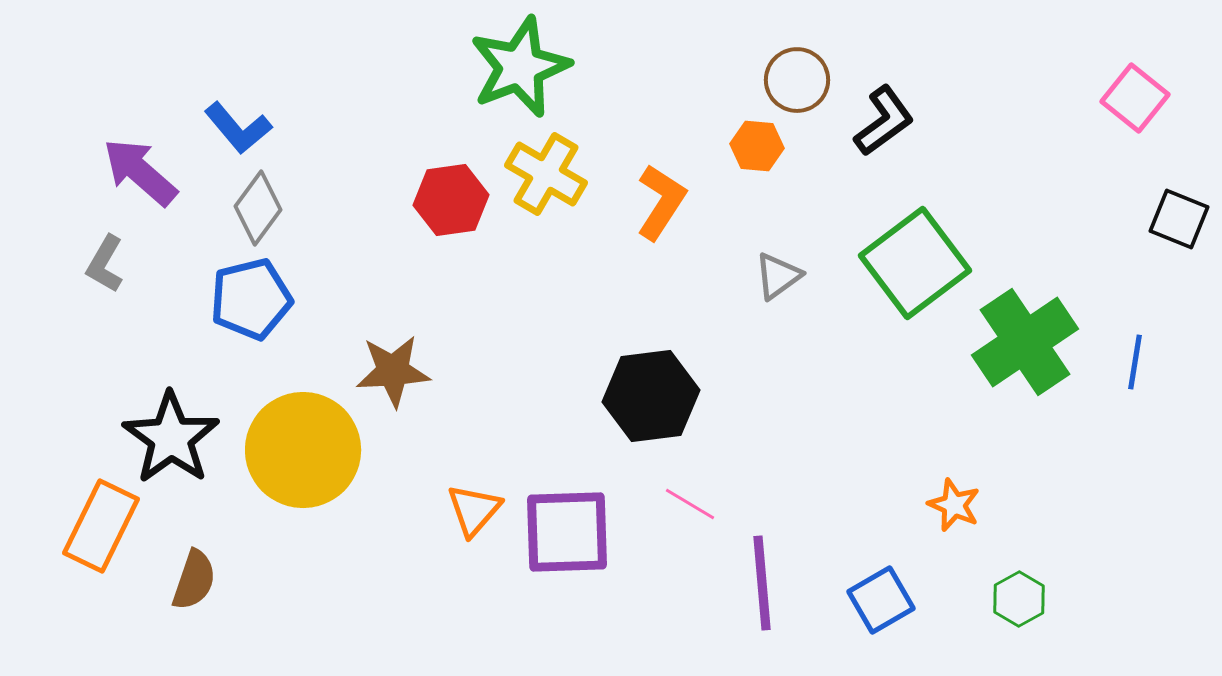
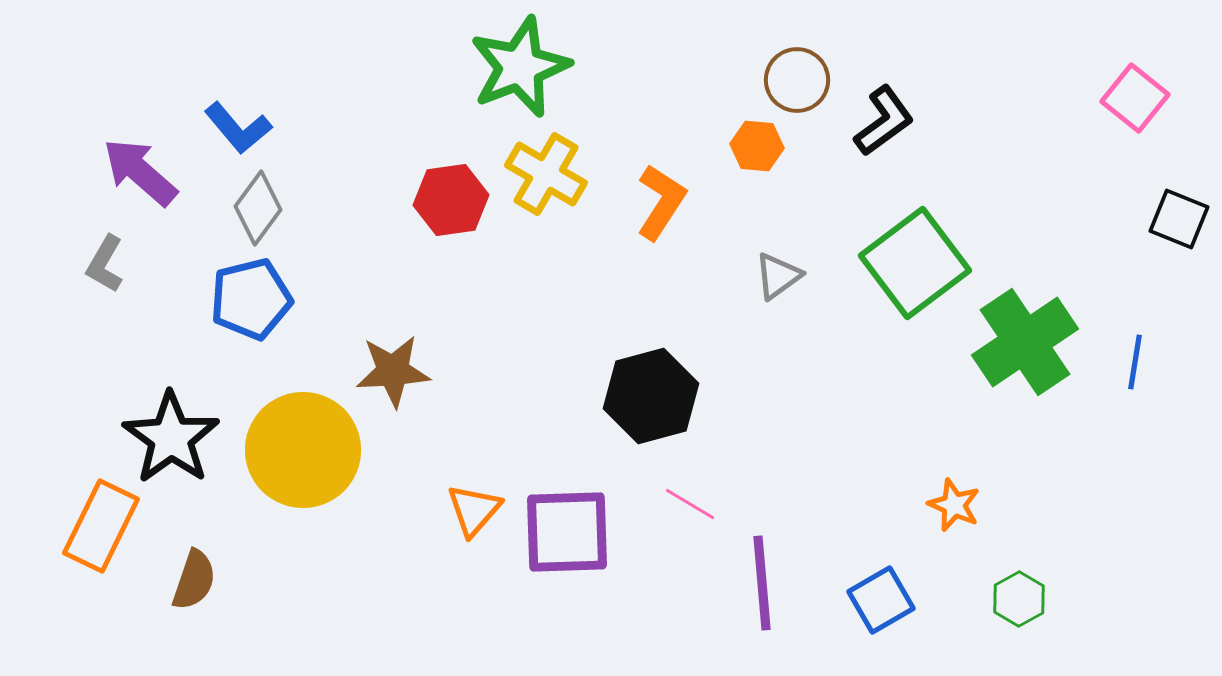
black hexagon: rotated 8 degrees counterclockwise
